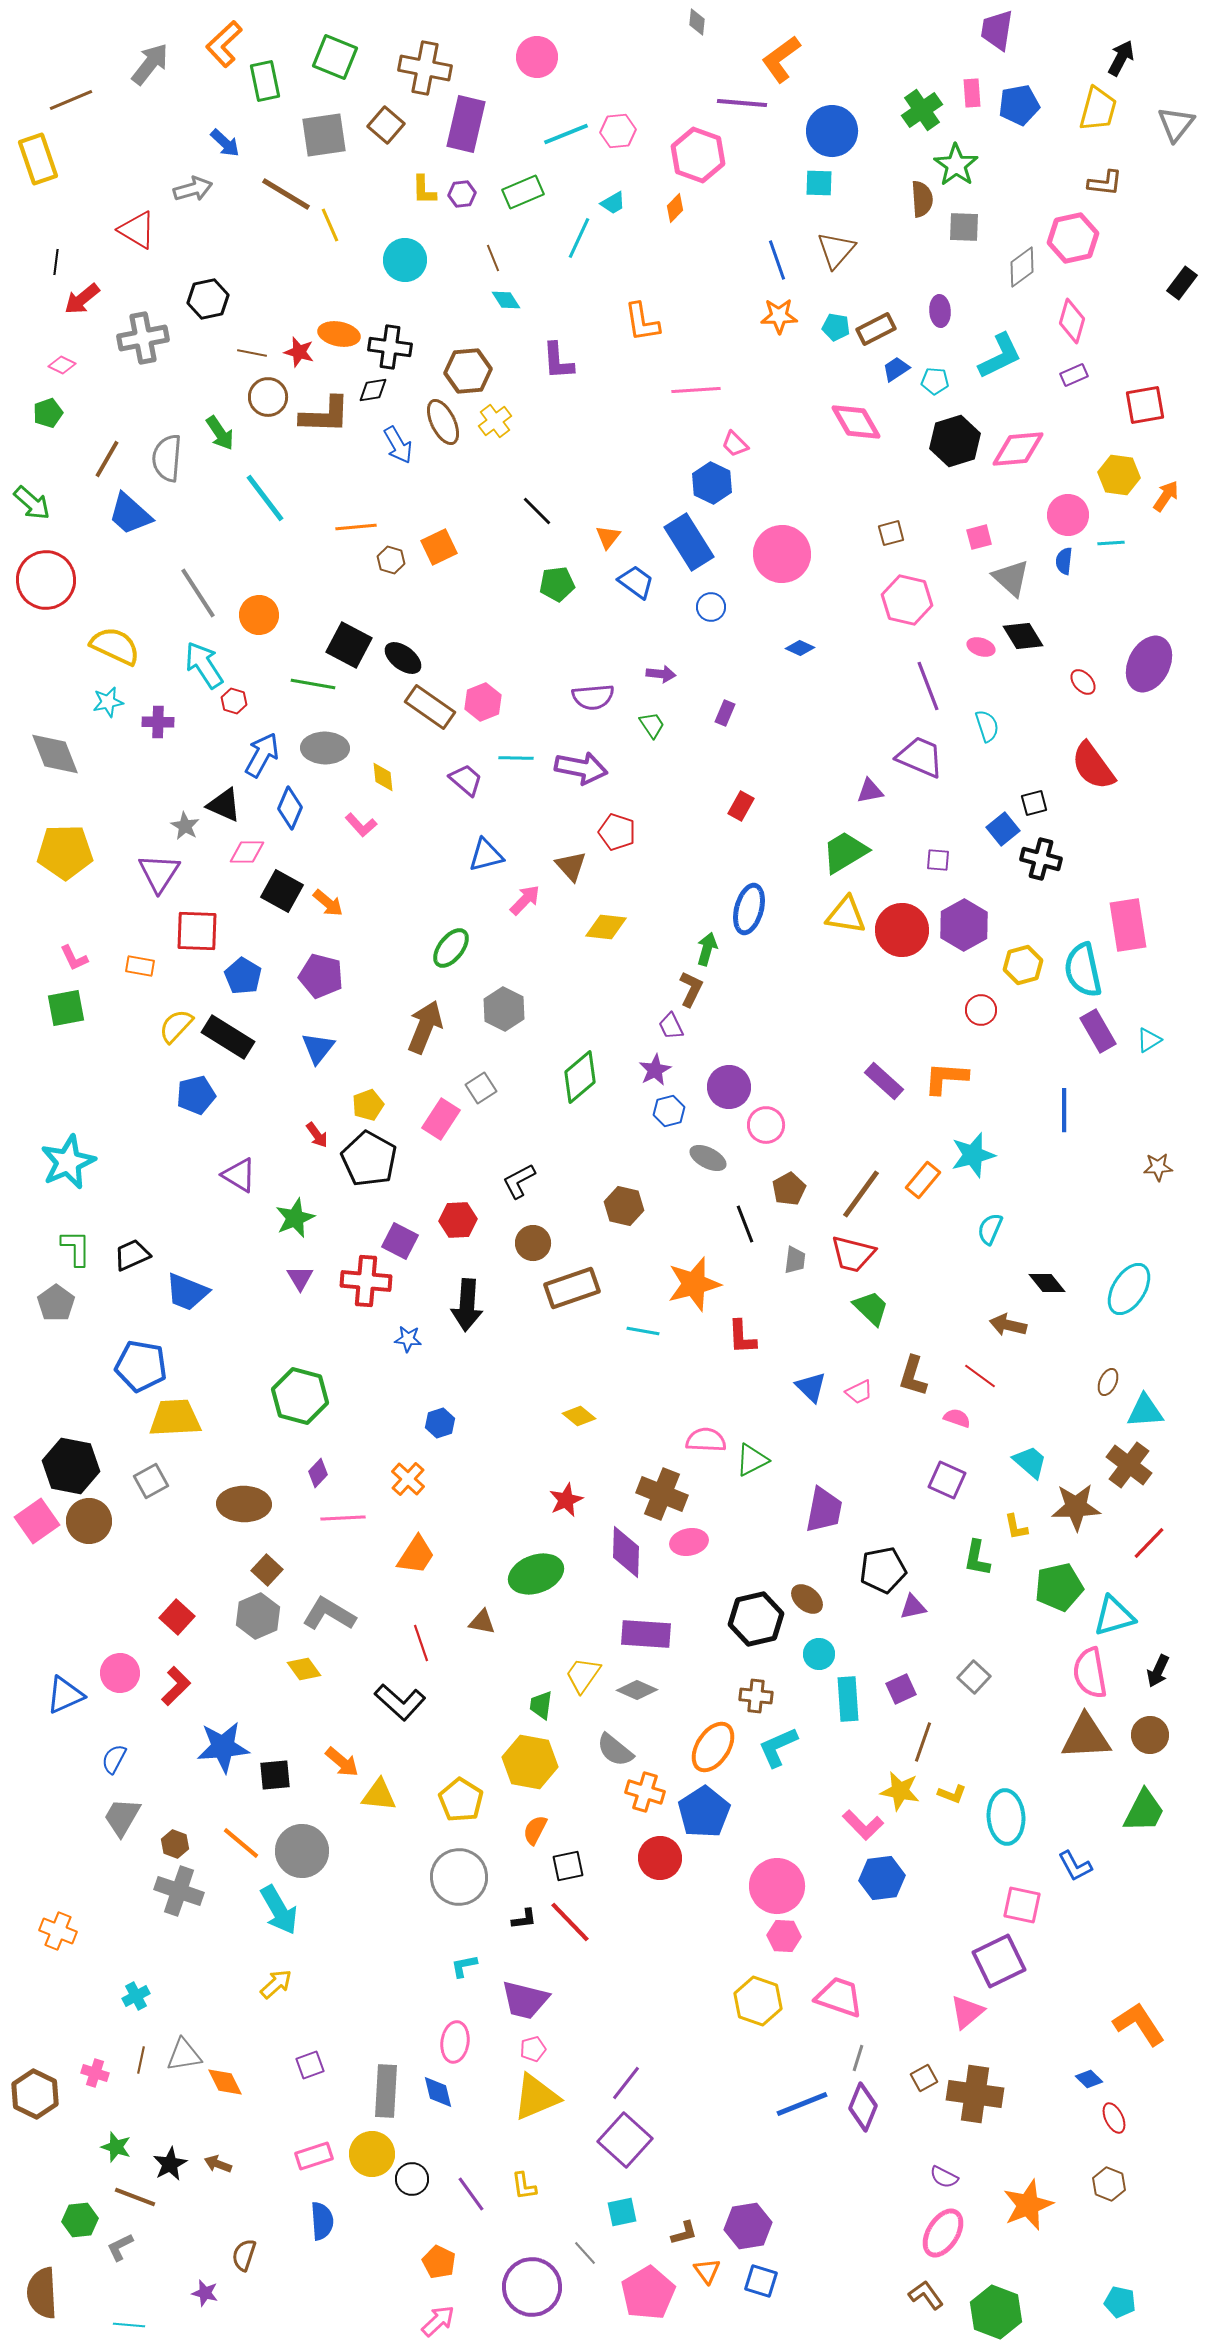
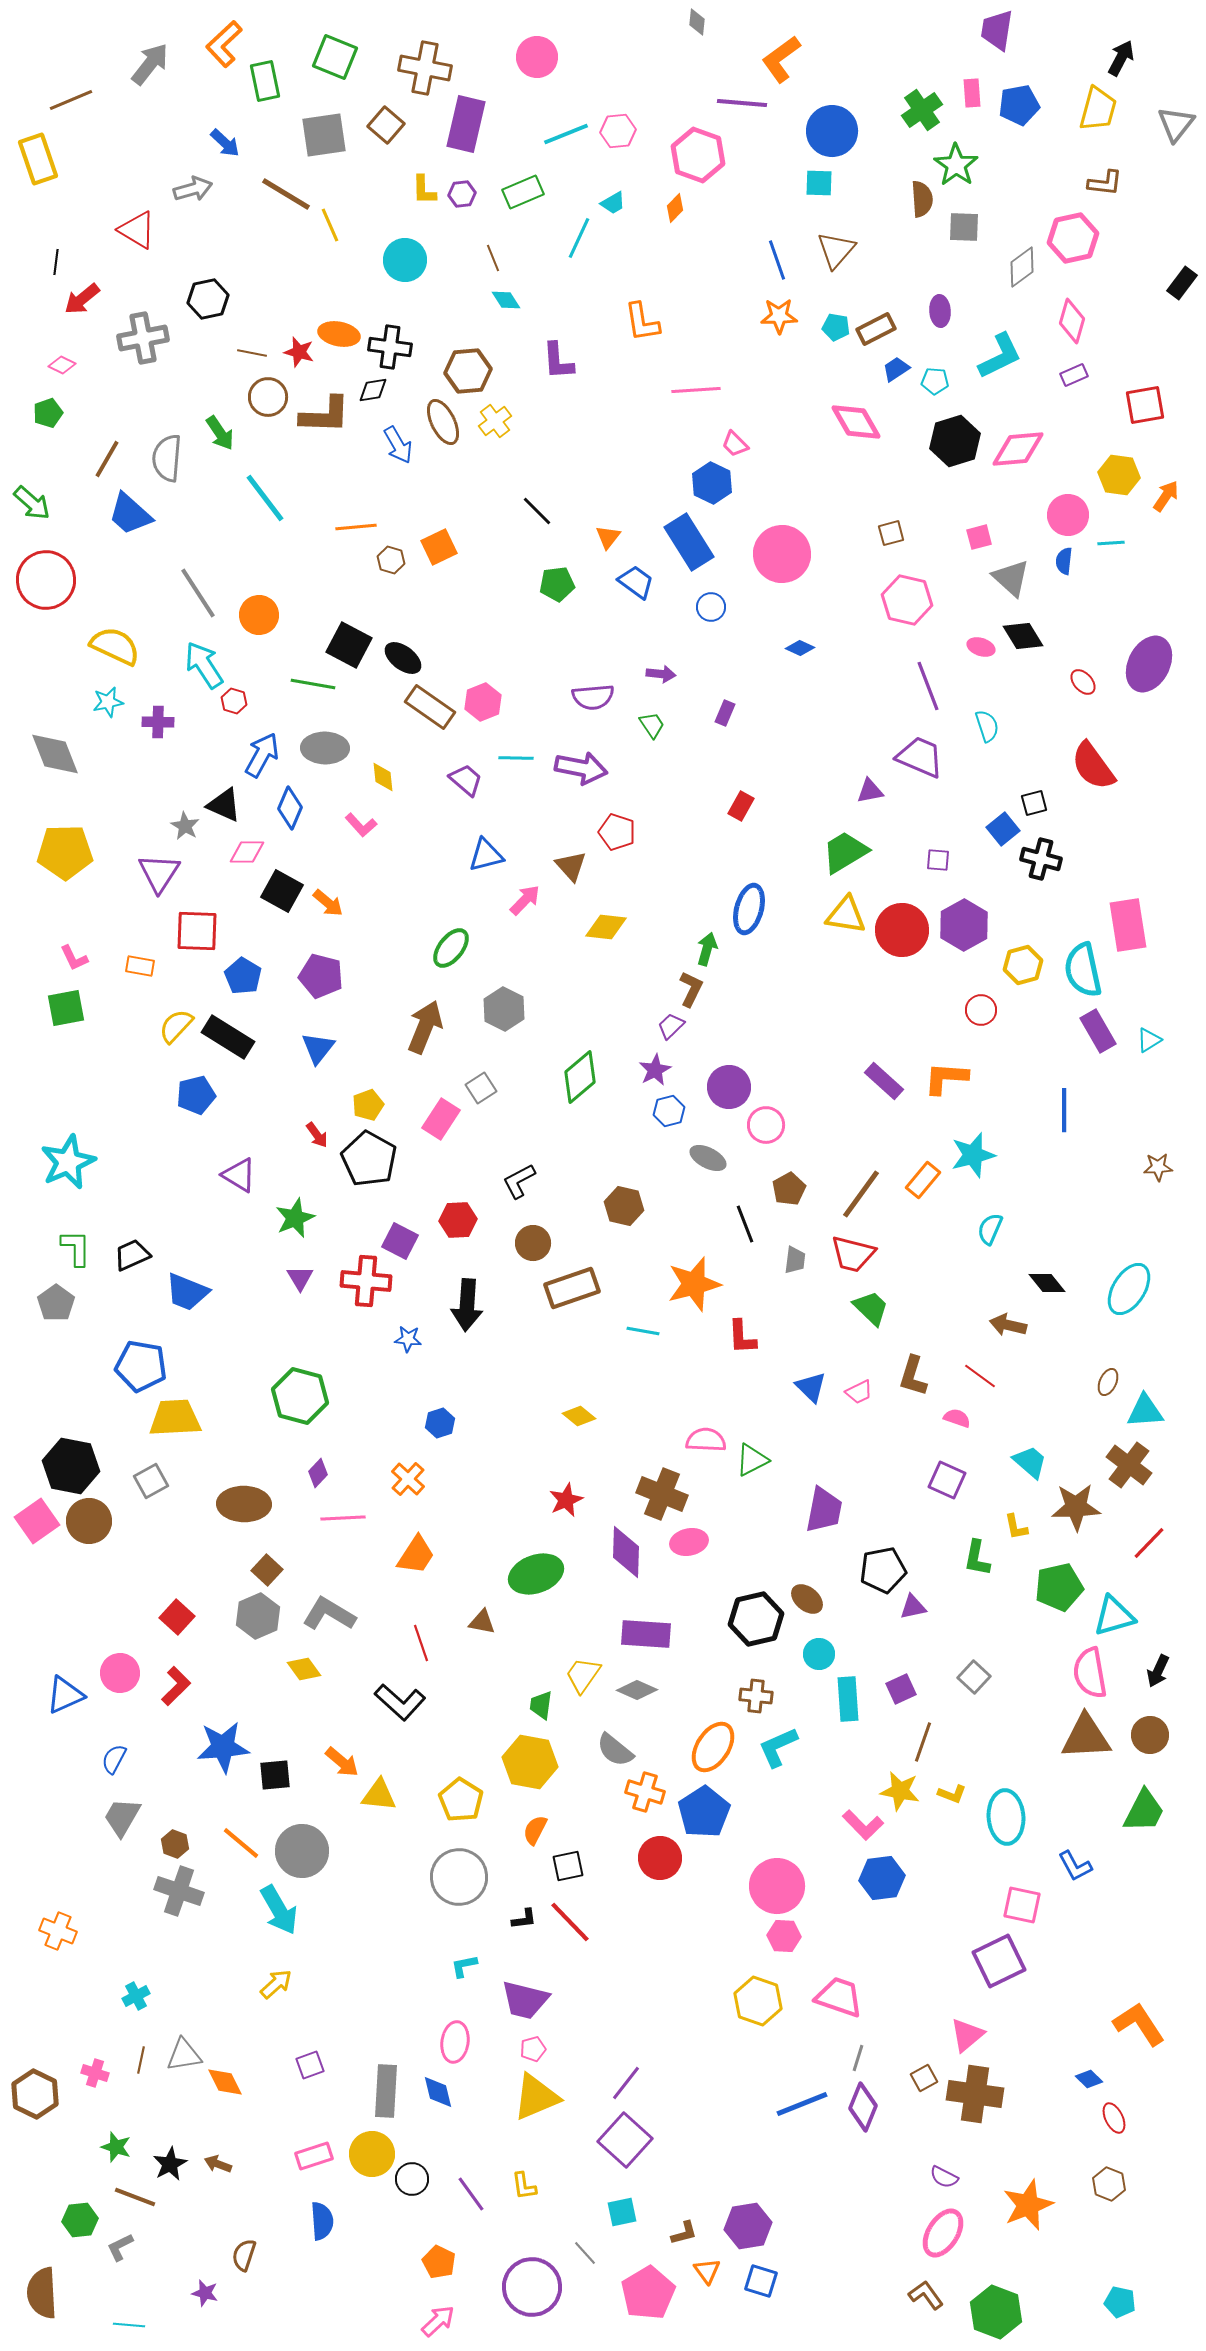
purple trapezoid at (671, 1026): rotated 72 degrees clockwise
pink triangle at (967, 2012): moved 23 px down
